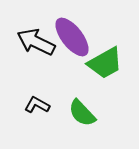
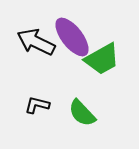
green trapezoid: moved 3 px left, 4 px up
black L-shape: rotated 15 degrees counterclockwise
